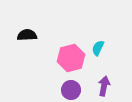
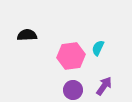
pink hexagon: moved 2 px up; rotated 8 degrees clockwise
purple arrow: rotated 24 degrees clockwise
purple circle: moved 2 px right
